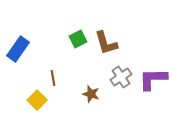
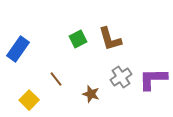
brown L-shape: moved 4 px right, 4 px up
brown line: moved 3 px right, 1 px down; rotated 28 degrees counterclockwise
yellow square: moved 8 px left
